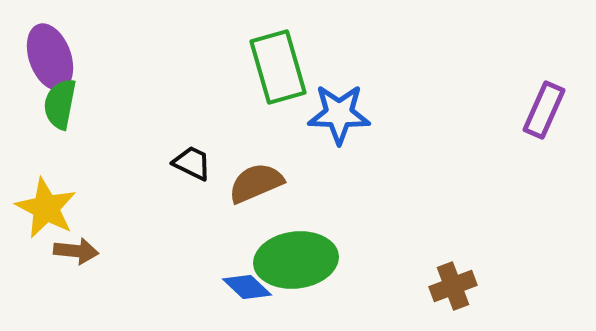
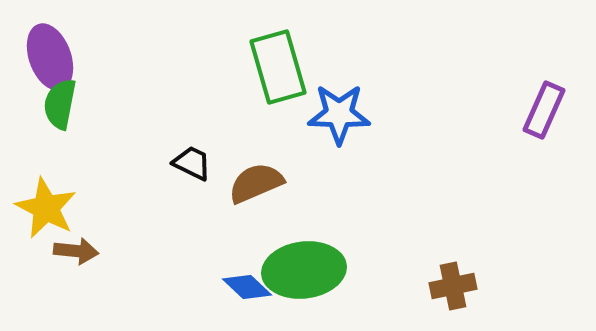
green ellipse: moved 8 px right, 10 px down
brown cross: rotated 9 degrees clockwise
